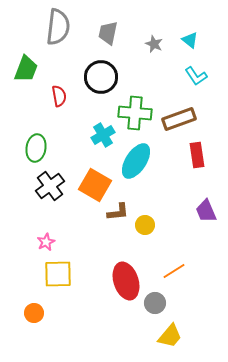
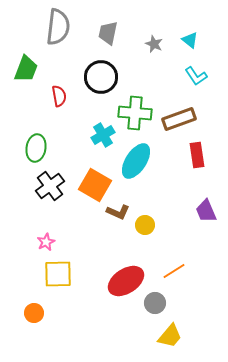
brown L-shape: rotated 30 degrees clockwise
red ellipse: rotated 75 degrees clockwise
